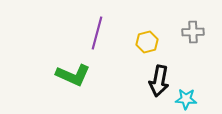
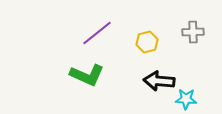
purple line: rotated 36 degrees clockwise
green L-shape: moved 14 px right
black arrow: rotated 84 degrees clockwise
